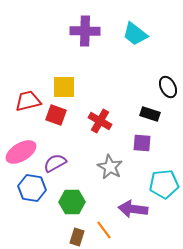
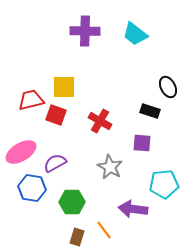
red trapezoid: moved 3 px right, 1 px up
black rectangle: moved 3 px up
